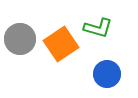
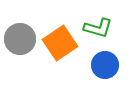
orange square: moved 1 px left, 1 px up
blue circle: moved 2 px left, 9 px up
